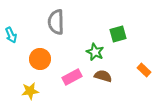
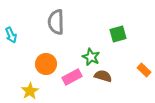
green star: moved 4 px left, 5 px down
orange circle: moved 6 px right, 5 px down
yellow star: rotated 24 degrees counterclockwise
